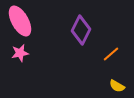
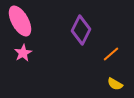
pink star: moved 3 px right; rotated 18 degrees counterclockwise
yellow semicircle: moved 2 px left, 2 px up
